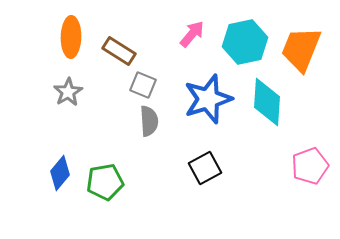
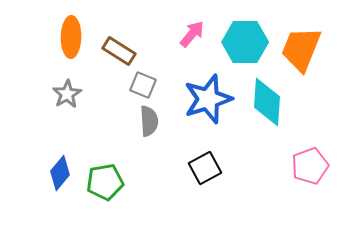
cyan hexagon: rotated 12 degrees clockwise
gray star: moved 1 px left, 2 px down
